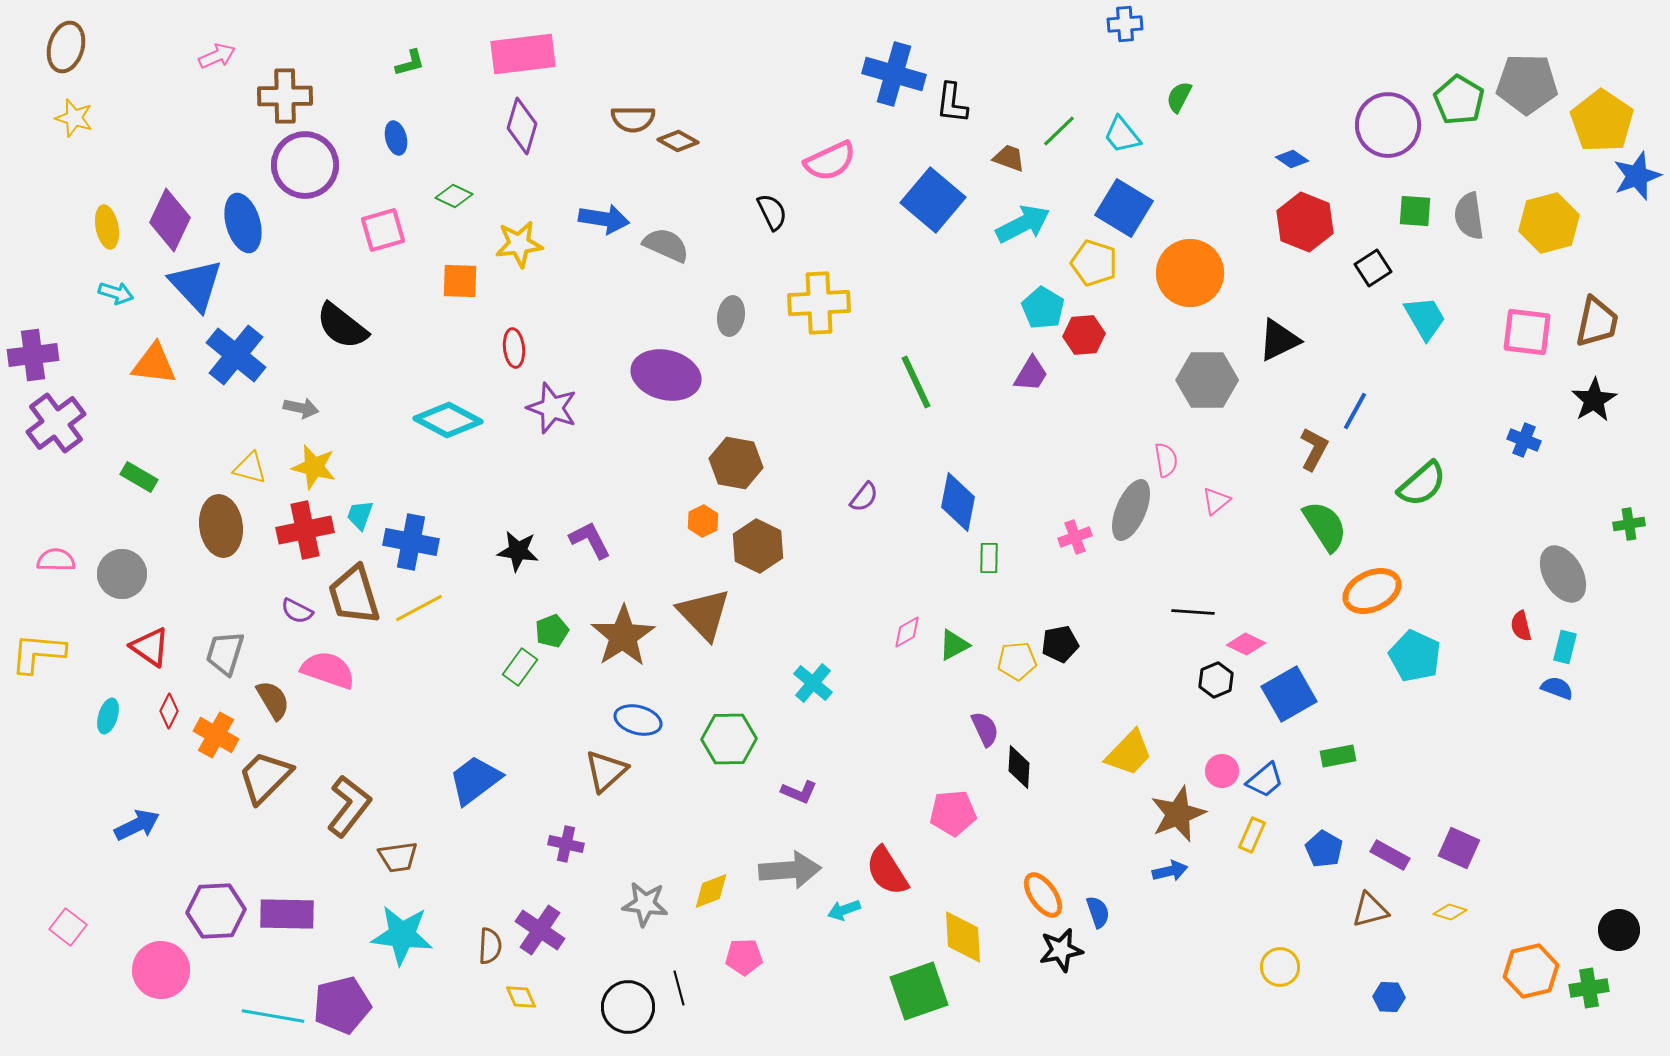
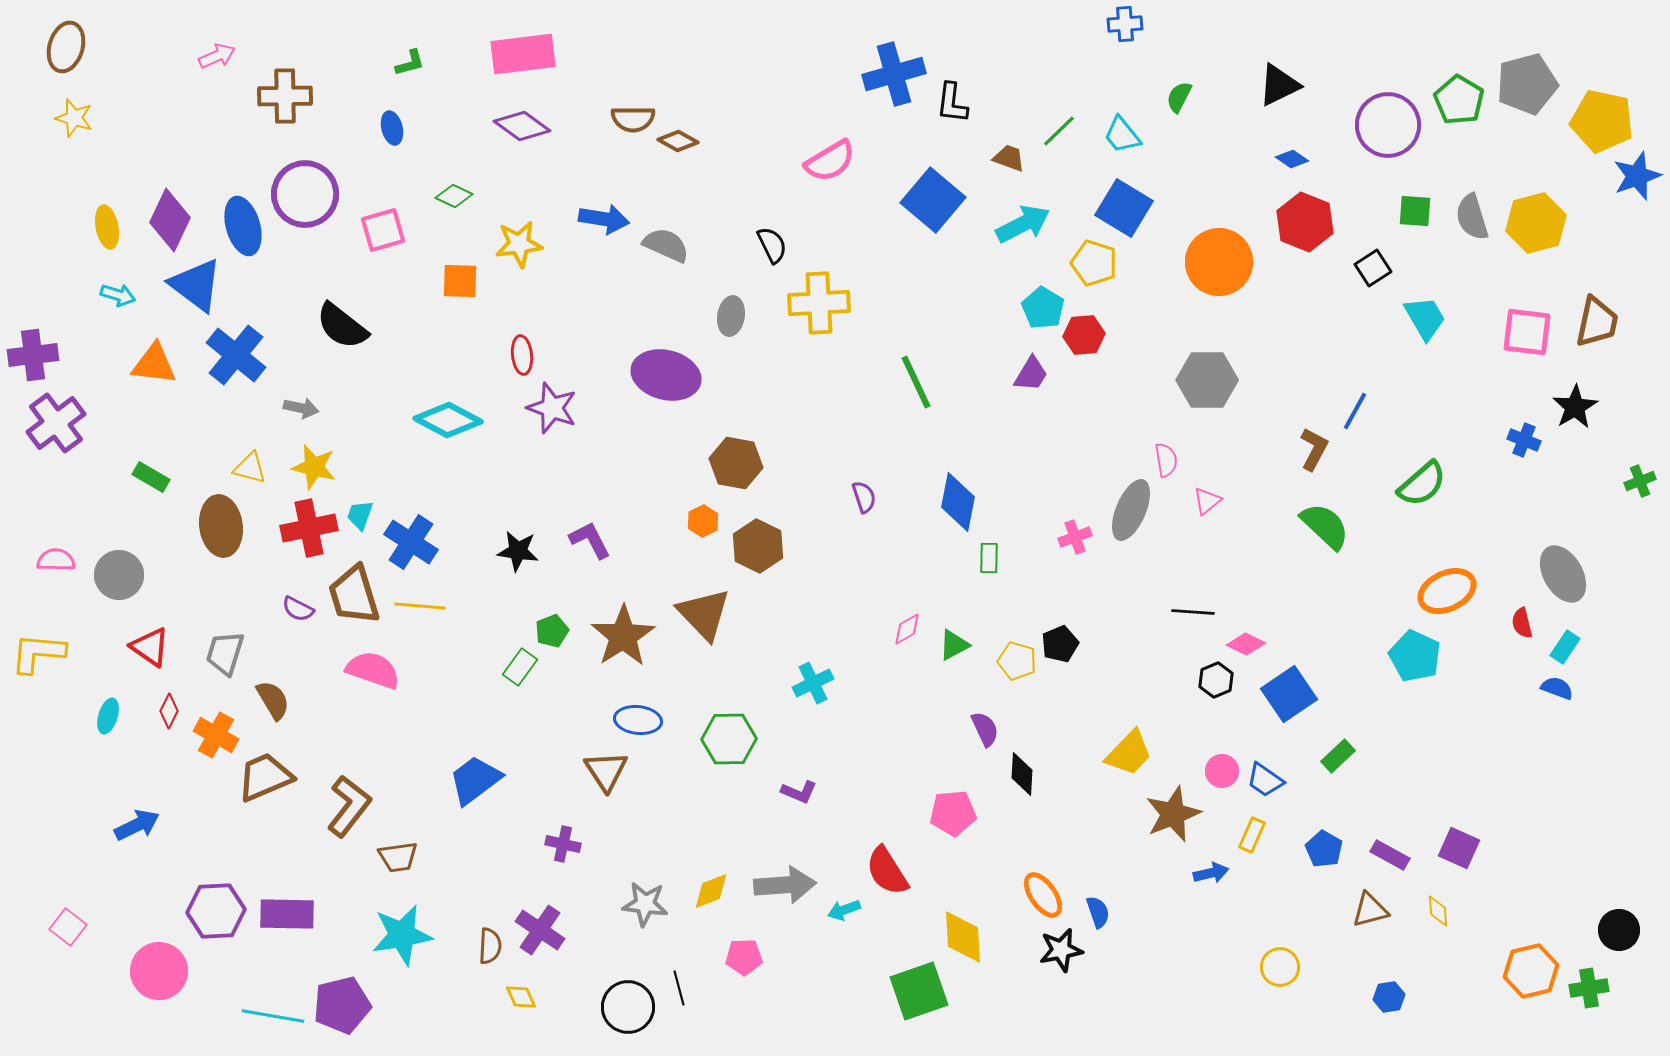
blue cross at (894, 74): rotated 32 degrees counterclockwise
gray pentagon at (1527, 84): rotated 16 degrees counterclockwise
yellow pentagon at (1602, 121): rotated 22 degrees counterclockwise
purple diamond at (522, 126): rotated 70 degrees counterclockwise
blue ellipse at (396, 138): moved 4 px left, 10 px up
pink semicircle at (830, 161): rotated 6 degrees counterclockwise
purple circle at (305, 165): moved 29 px down
black semicircle at (772, 212): moved 33 px down
gray semicircle at (1469, 216): moved 3 px right, 1 px down; rotated 9 degrees counterclockwise
blue ellipse at (243, 223): moved 3 px down
yellow hexagon at (1549, 223): moved 13 px left
orange circle at (1190, 273): moved 29 px right, 11 px up
blue triangle at (196, 285): rotated 10 degrees counterclockwise
cyan arrow at (116, 293): moved 2 px right, 2 px down
black triangle at (1279, 340): moved 255 px up
red ellipse at (514, 348): moved 8 px right, 7 px down
black star at (1594, 400): moved 19 px left, 7 px down
green rectangle at (139, 477): moved 12 px right
purple semicircle at (864, 497): rotated 56 degrees counterclockwise
pink triangle at (1216, 501): moved 9 px left
green cross at (1629, 524): moved 11 px right, 43 px up; rotated 12 degrees counterclockwise
green semicircle at (1325, 526): rotated 14 degrees counterclockwise
red cross at (305, 530): moved 4 px right, 2 px up
blue cross at (411, 542): rotated 22 degrees clockwise
gray circle at (122, 574): moved 3 px left, 1 px down
orange ellipse at (1372, 591): moved 75 px right
yellow line at (419, 608): moved 1 px right, 2 px up; rotated 33 degrees clockwise
purple semicircle at (297, 611): moved 1 px right, 2 px up
red semicircle at (1521, 626): moved 1 px right, 3 px up
pink diamond at (907, 632): moved 3 px up
black pentagon at (1060, 644): rotated 12 degrees counterclockwise
cyan rectangle at (1565, 647): rotated 20 degrees clockwise
yellow pentagon at (1017, 661): rotated 21 degrees clockwise
pink semicircle at (328, 670): moved 45 px right
cyan cross at (813, 683): rotated 24 degrees clockwise
blue square at (1289, 694): rotated 4 degrees counterclockwise
blue ellipse at (638, 720): rotated 9 degrees counterclockwise
green rectangle at (1338, 756): rotated 32 degrees counterclockwise
black diamond at (1019, 767): moved 3 px right, 7 px down
brown triangle at (606, 771): rotated 21 degrees counterclockwise
brown trapezoid at (265, 777): rotated 22 degrees clockwise
blue trapezoid at (1265, 780): rotated 75 degrees clockwise
brown star at (1178, 814): moved 5 px left
purple cross at (566, 844): moved 3 px left
gray arrow at (790, 870): moved 5 px left, 15 px down
blue arrow at (1170, 871): moved 41 px right, 2 px down
yellow diamond at (1450, 912): moved 12 px left, 1 px up; rotated 68 degrees clockwise
cyan star at (402, 935): rotated 16 degrees counterclockwise
pink circle at (161, 970): moved 2 px left, 1 px down
blue hexagon at (1389, 997): rotated 12 degrees counterclockwise
